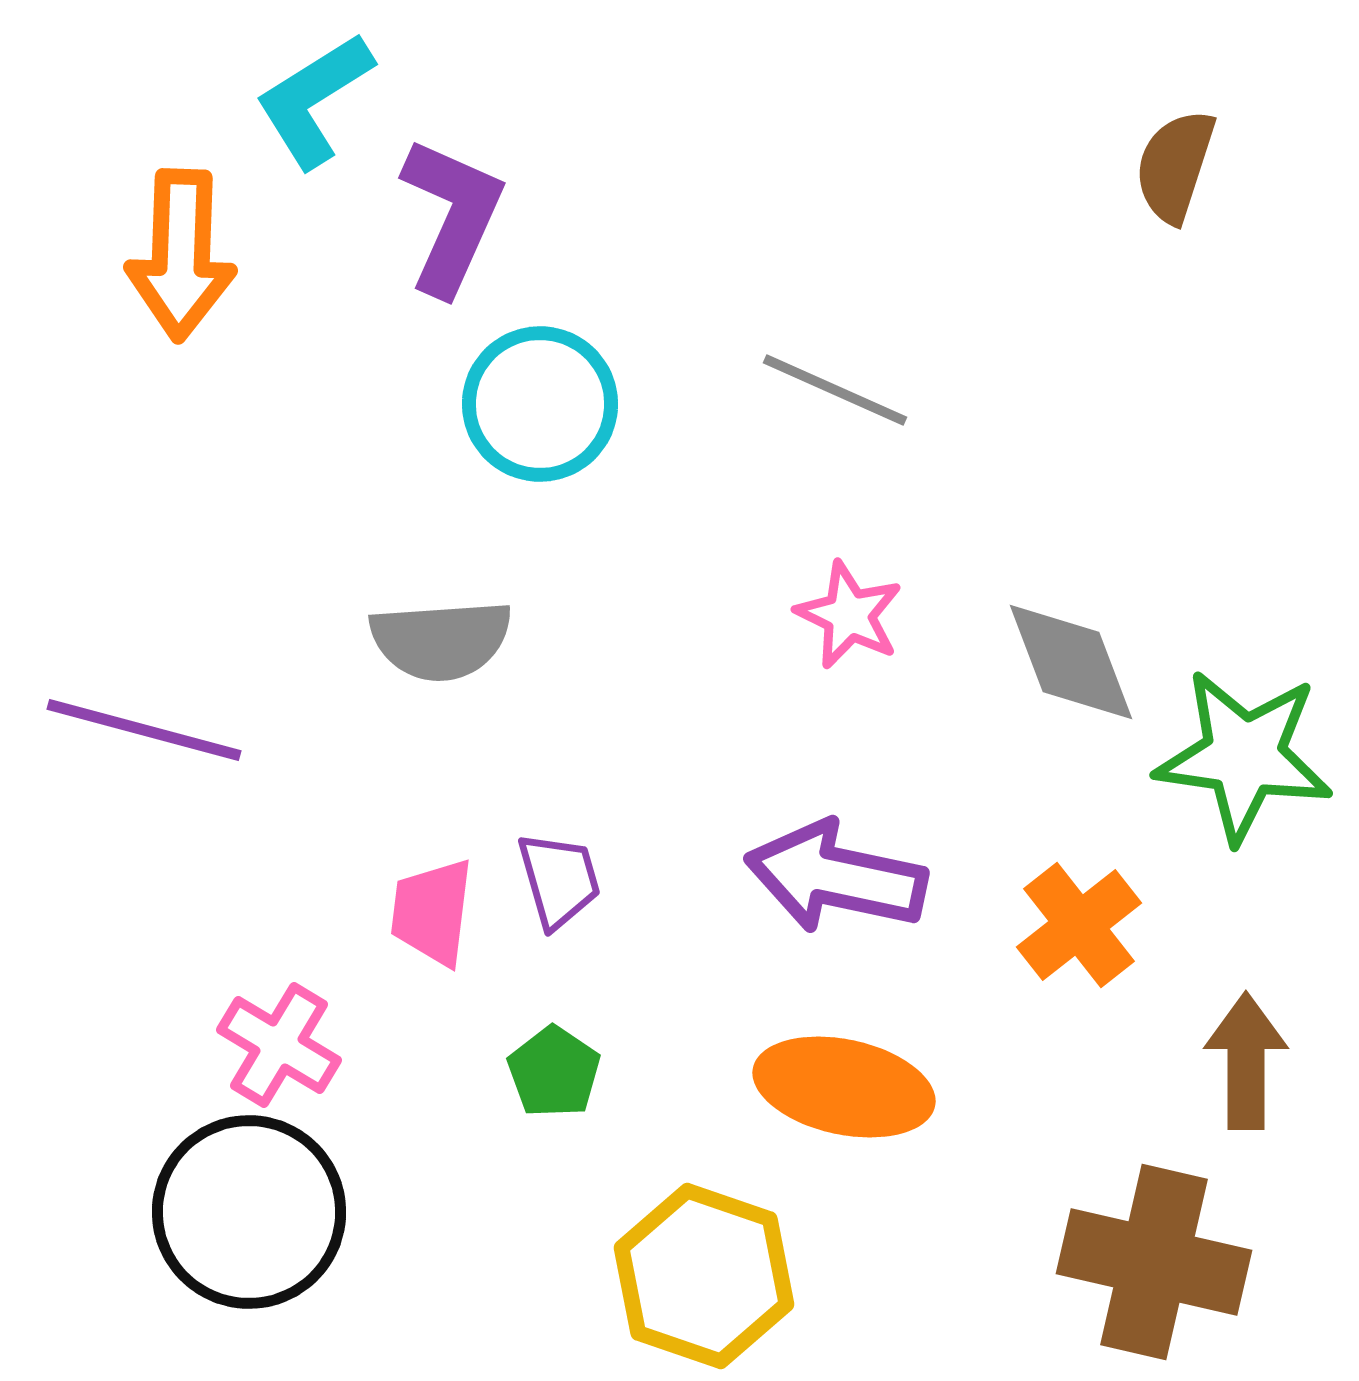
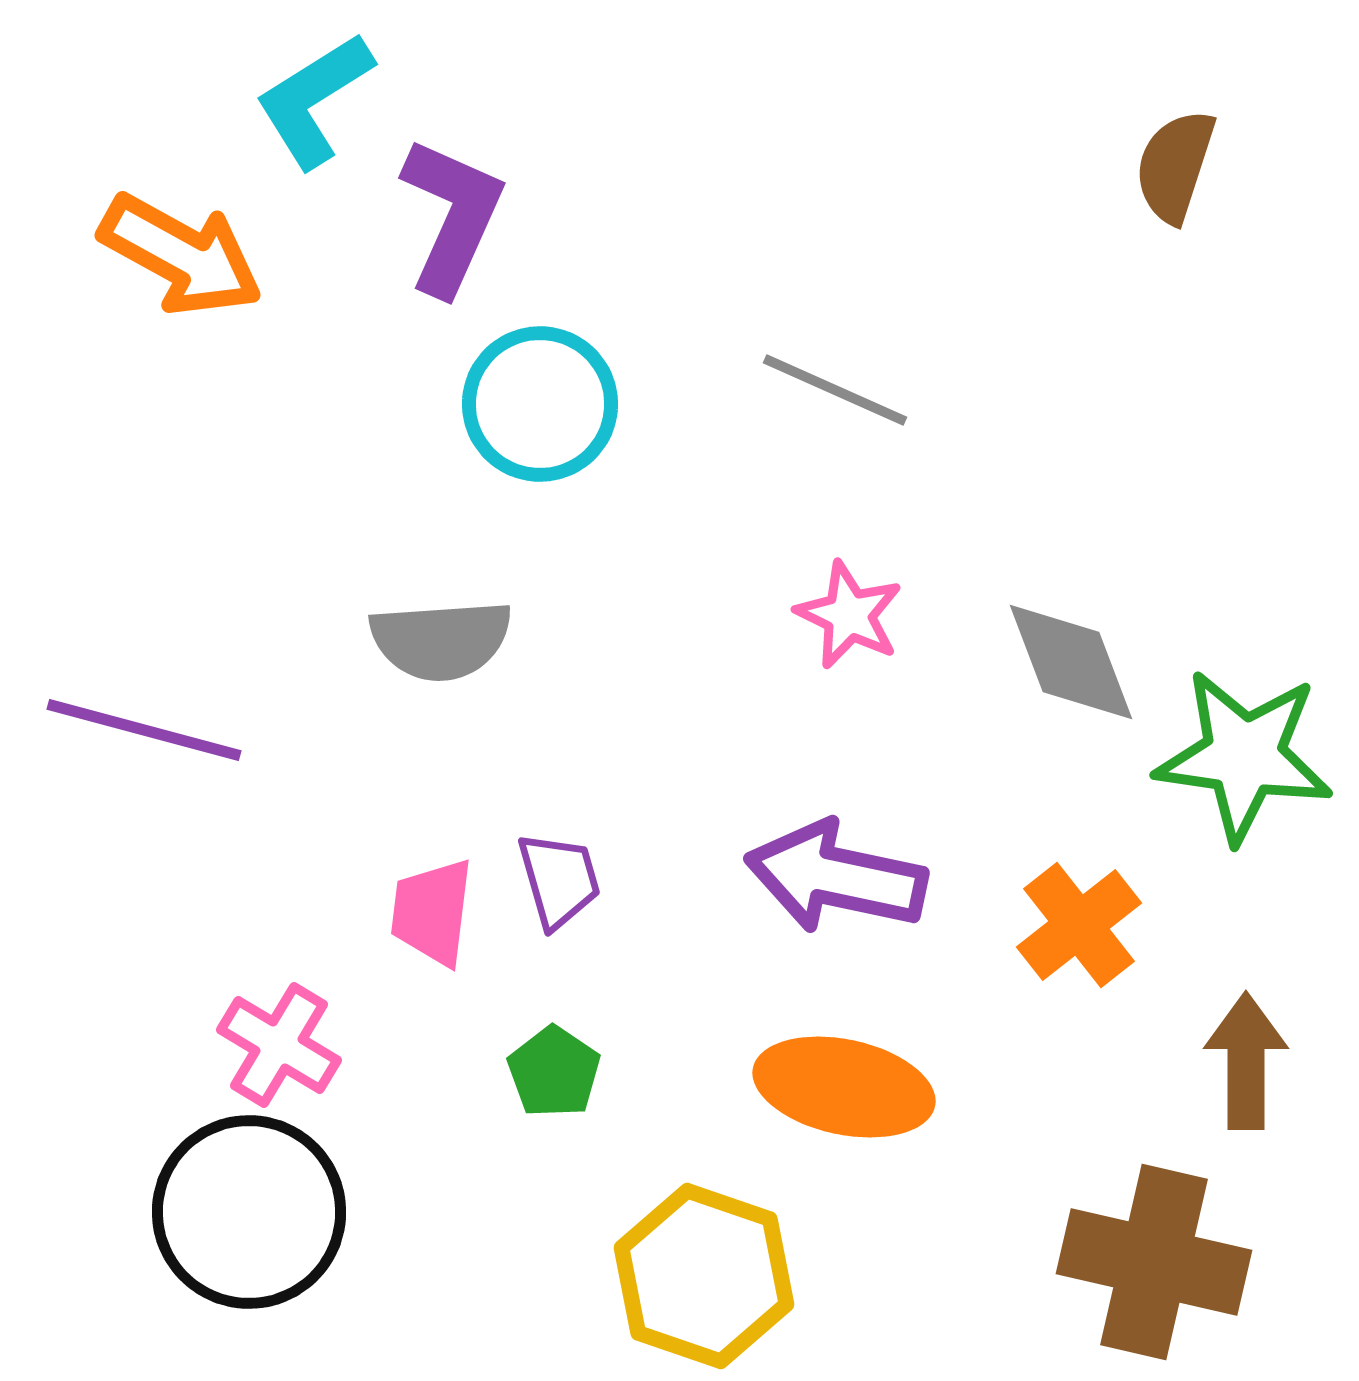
orange arrow: rotated 63 degrees counterclockwise
